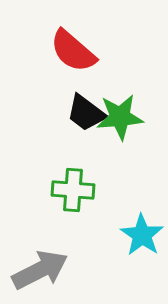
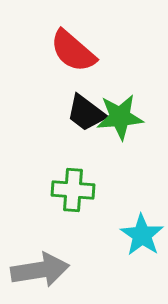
gray arrow: rotated 18 degrees clockwise
